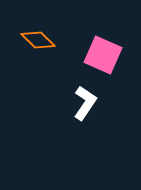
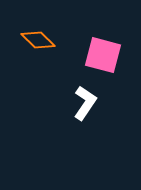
pink square: rotated 9 degrees counterclockwise
